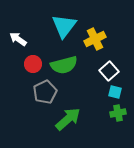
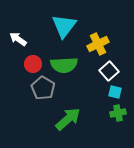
yellow cross: moved 3 px right, 5 px down
green semicircle: rotated 12 degrees clockwise
gray pentagon: moved 2 px left, 4 px up; rotated 15 degrees counterclockwise
